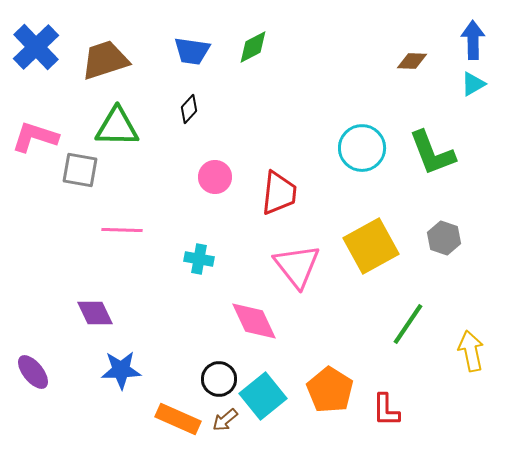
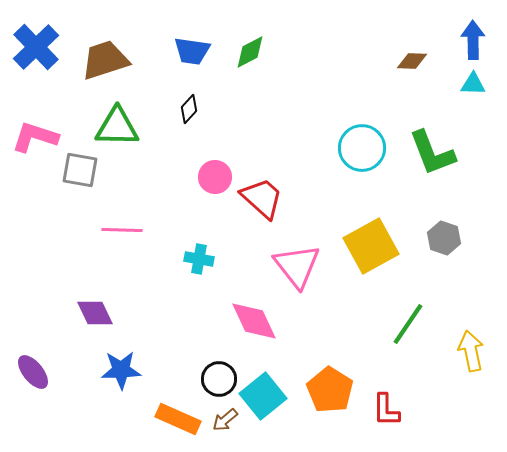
green diamond: moved 3 px left, 5 px down
cyan triangle: rotated 32 degrees clockwise
red trapezoid: moved 17 px left, 5 px down; rotated 54 degrees counterclockwise
